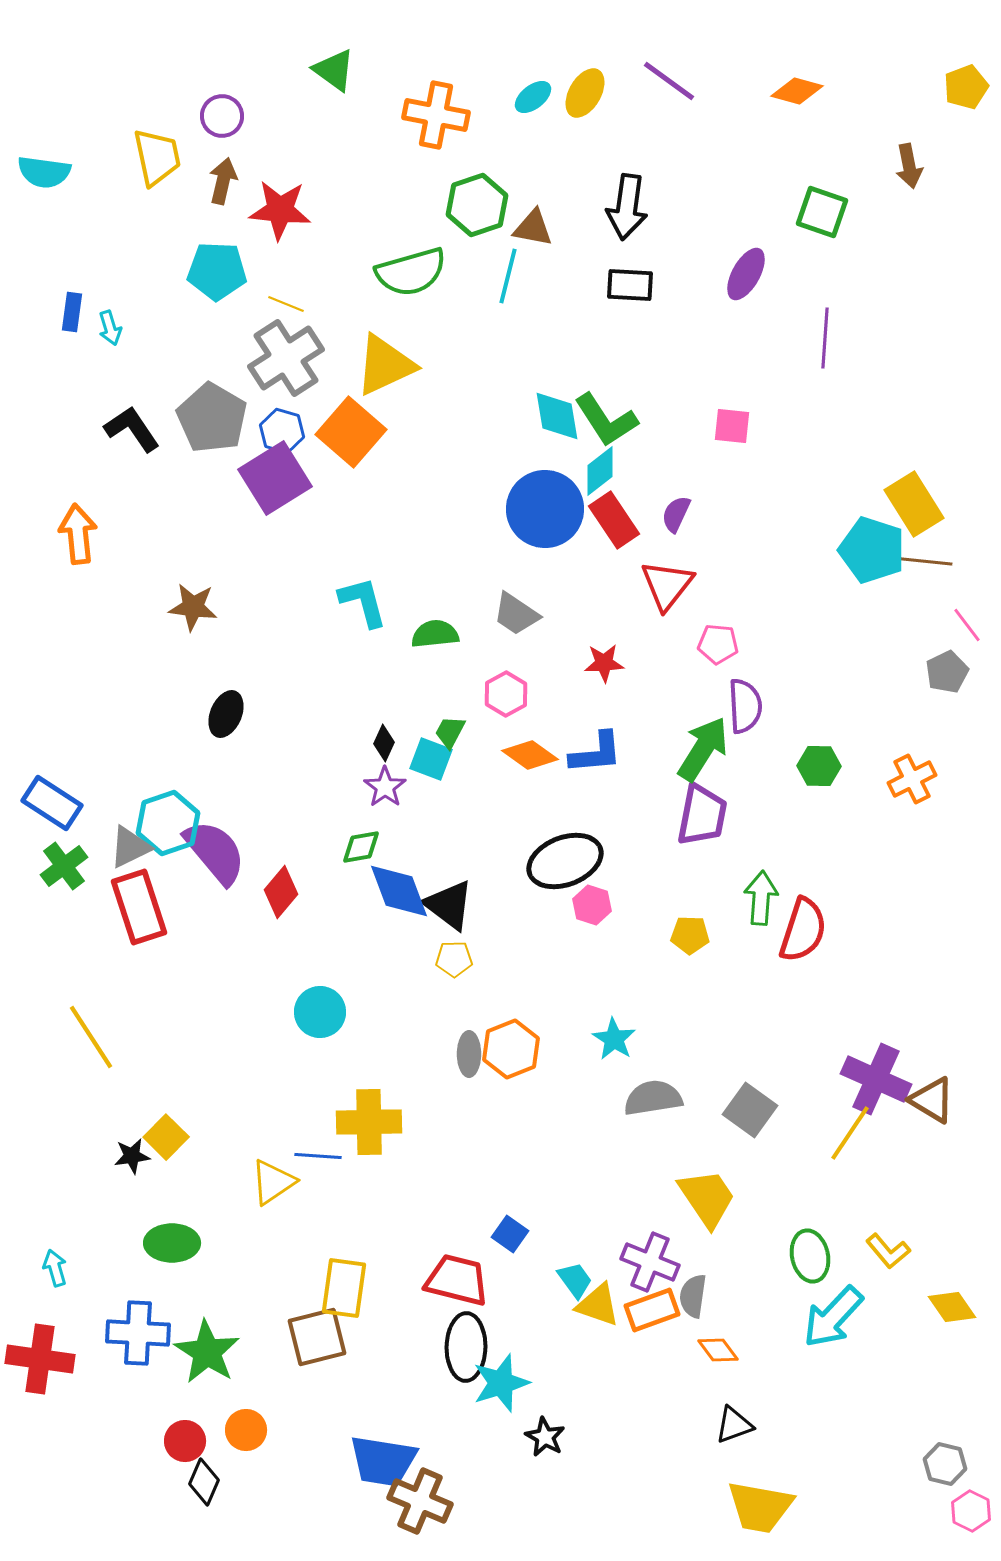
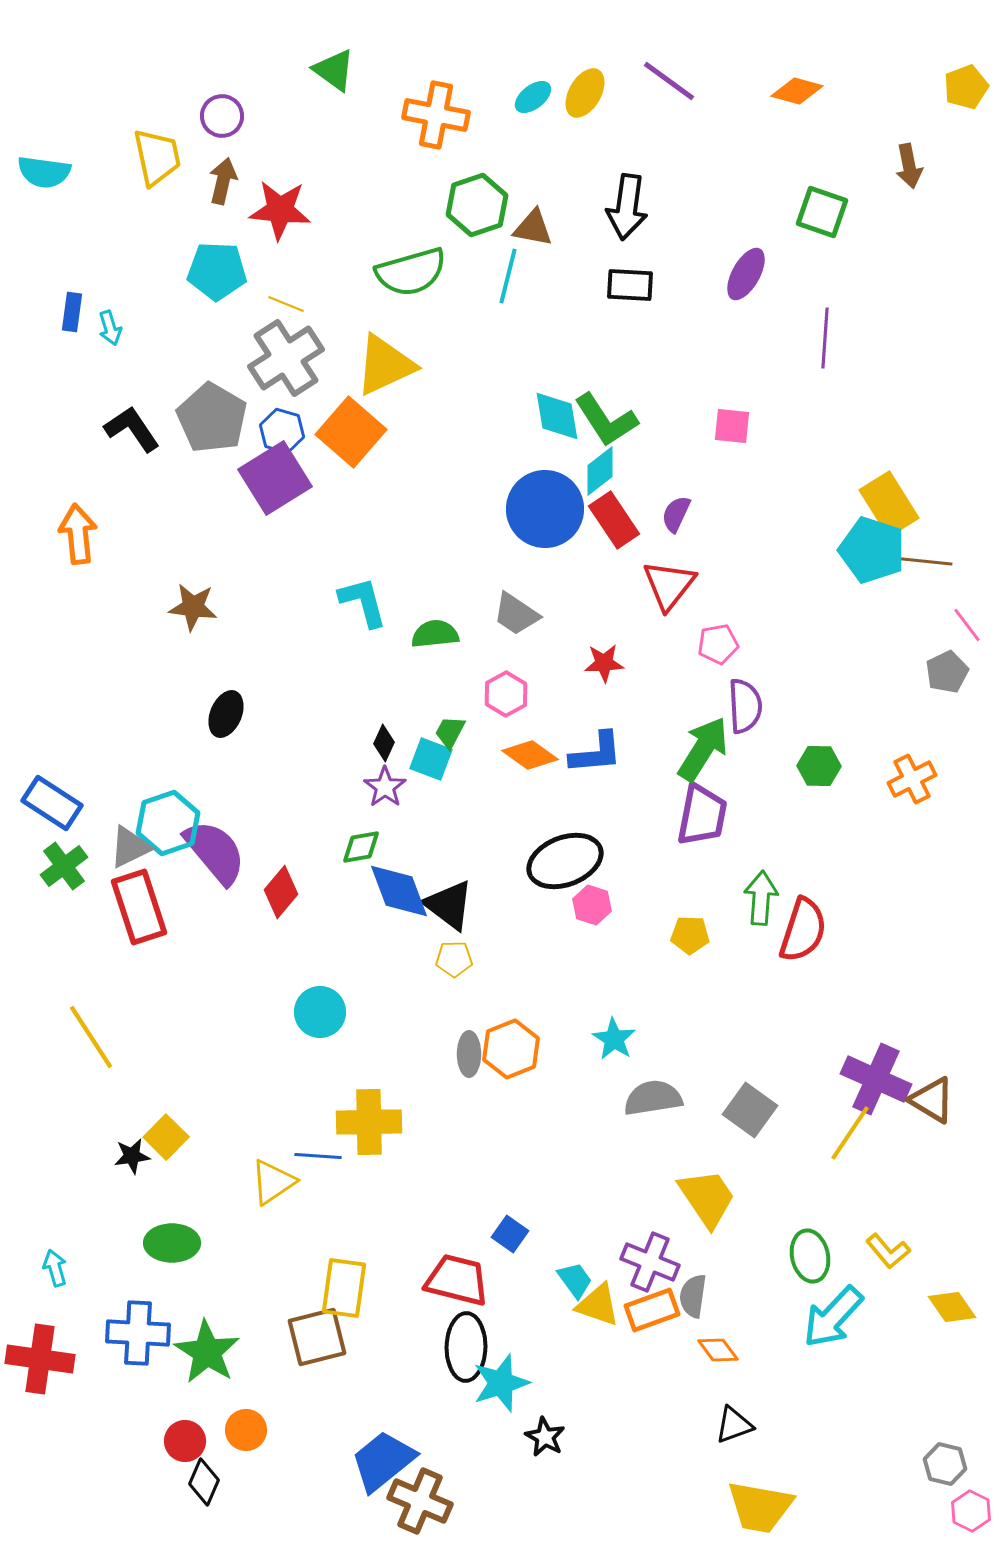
yellow rectangle at (914, 504): moved 25 px left
red triangle at (667, 585): moved 2 px right
pink pentagon at (718, 644): rotated 15 degrees counterclockwise
blue trapezoid at (383, 1461): rotated 132 degrees clockwise
